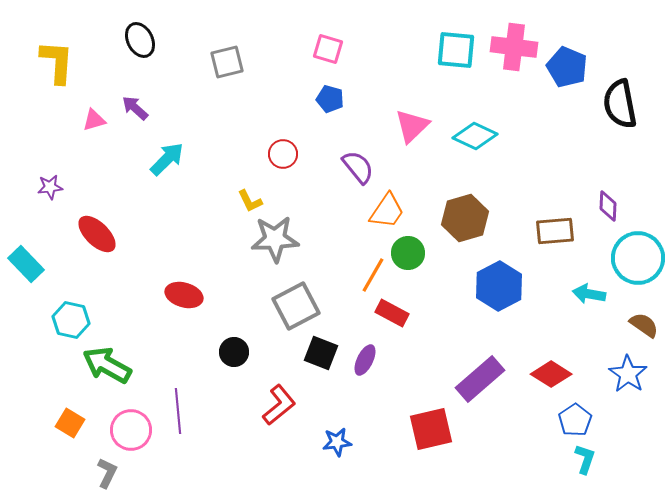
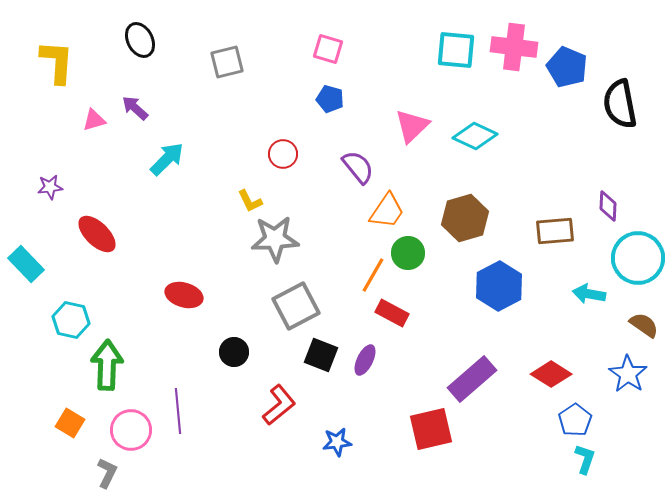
black square at (321, 353): moved 2 px down
green arrow at (107, 365): rotated 63 degrees clockwise
purple rectangle at (480, 379): moved 8 px left
